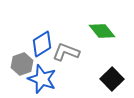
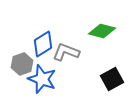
green diamond: rotated 36 degrees counterclockwise
blue diamond: moved 1 px right
black square: rotated 15 degrees clockwise
